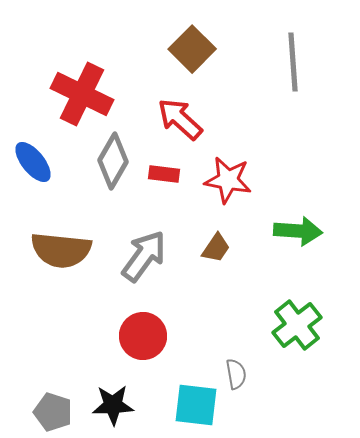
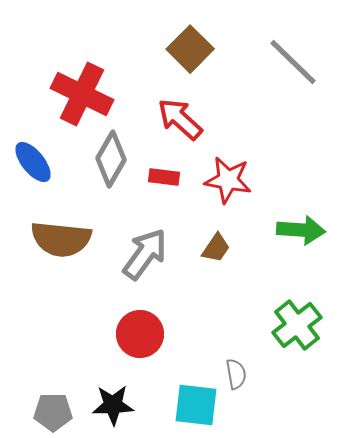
brown square: moved 2 px left
gray line: rotated 42 degrees counterclockwise
gray diamond: moved 2 px left, 2 px up
red rectangle: moved 3 px down
green arrow: moved 3 px right, 1 px up
brown semicircle: moved 11 px up
gray arrow: moved 1 px right, 2 px up
red circle: moved 3 px left, 2 px up
gray pentagon: rotated 18 degrees counterclockwise
